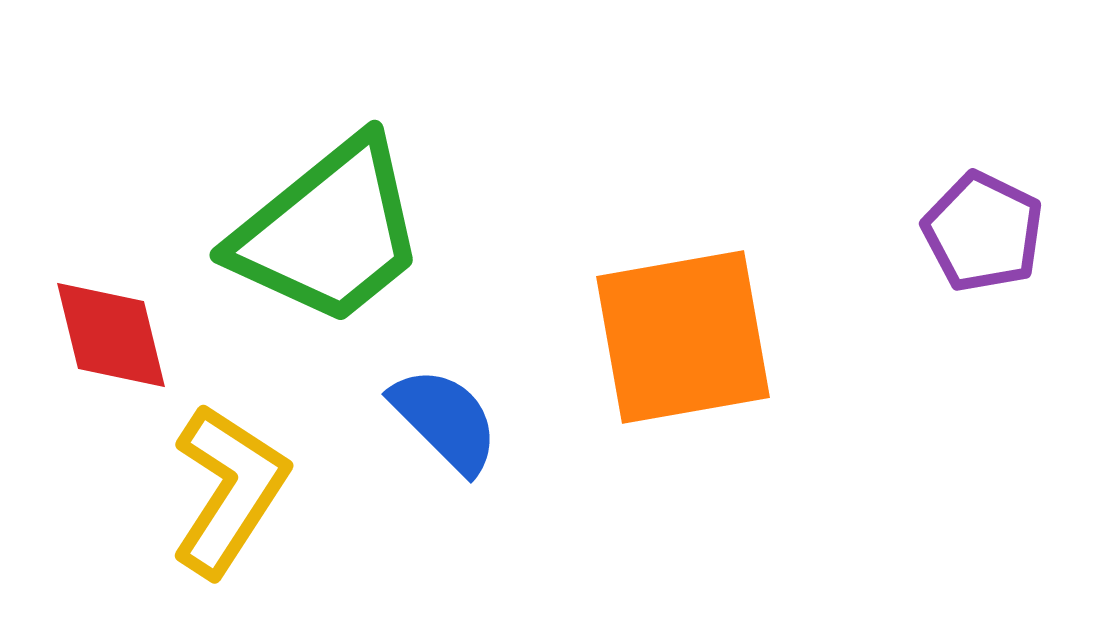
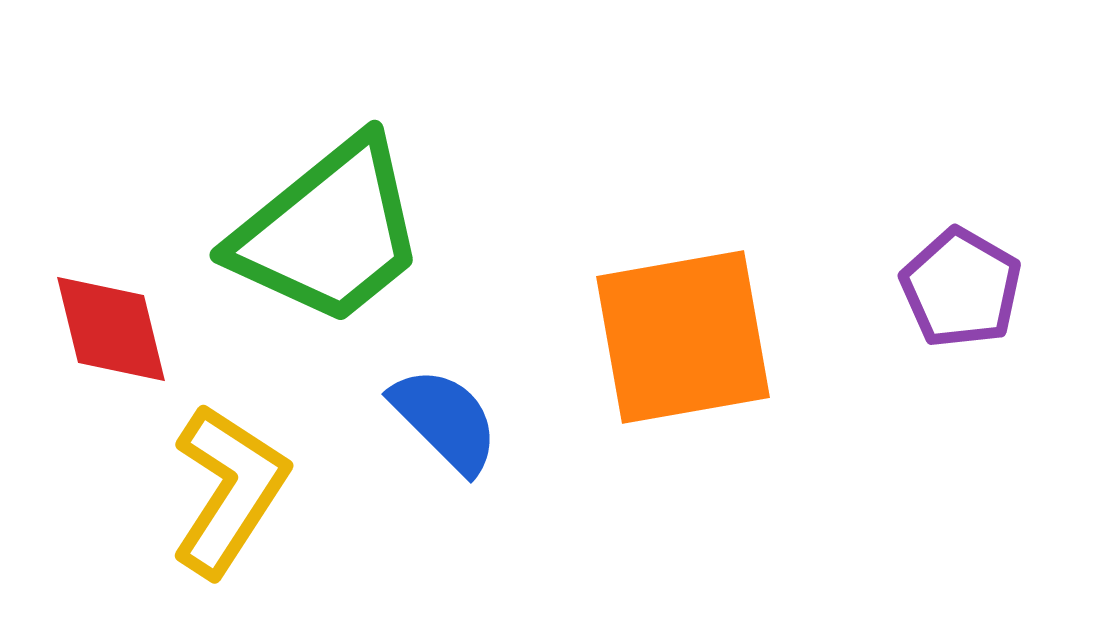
purple pentagon: moved 22 px left, 56 px down; rotated 4 degrees clockwise
red diamond: moved 6 px up
